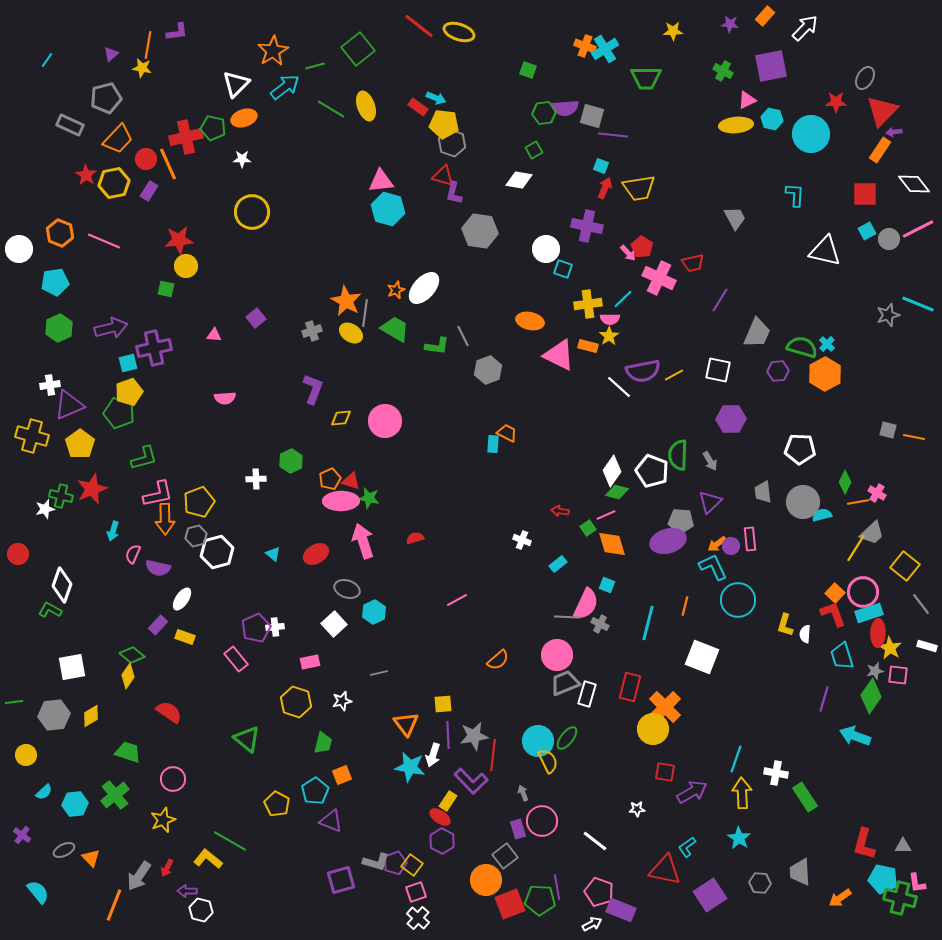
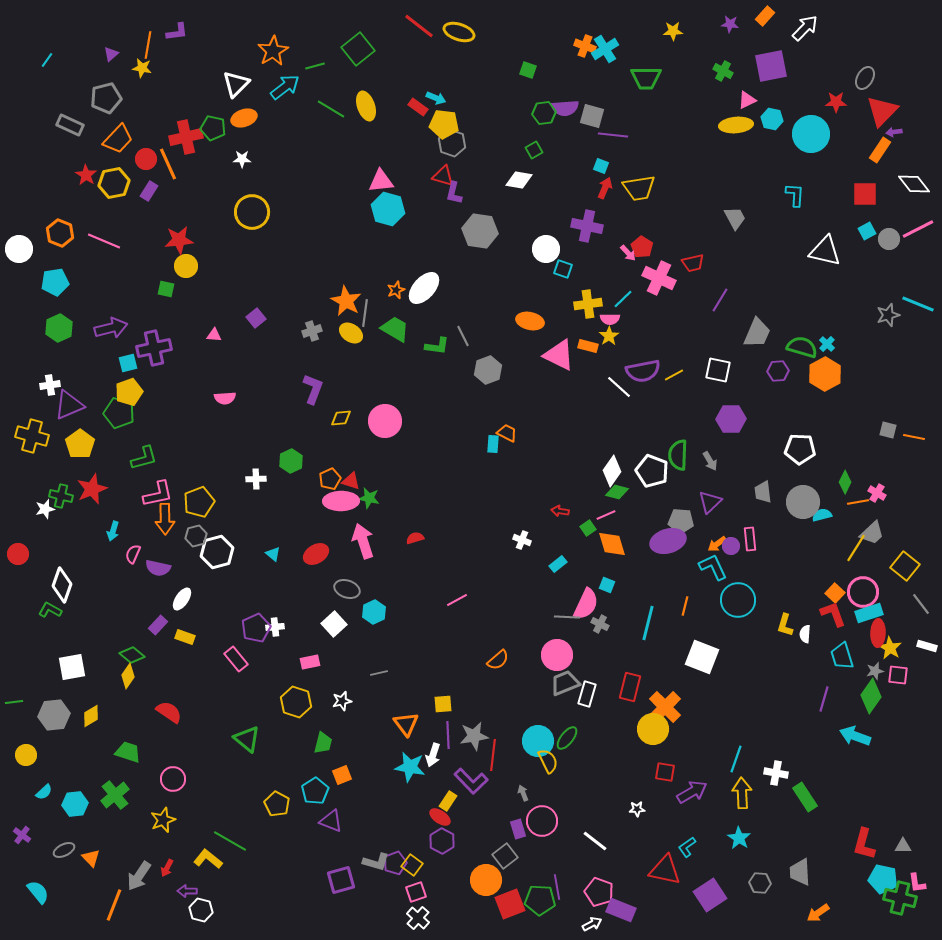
orange arrow at (840, 898): moved 22 px left, 15 px down
